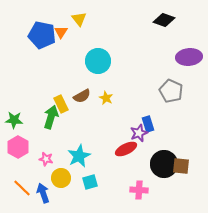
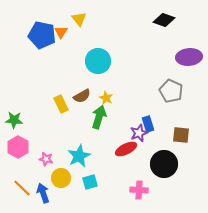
green arrow: moved 48 px right
brown square: moved 31 px up
